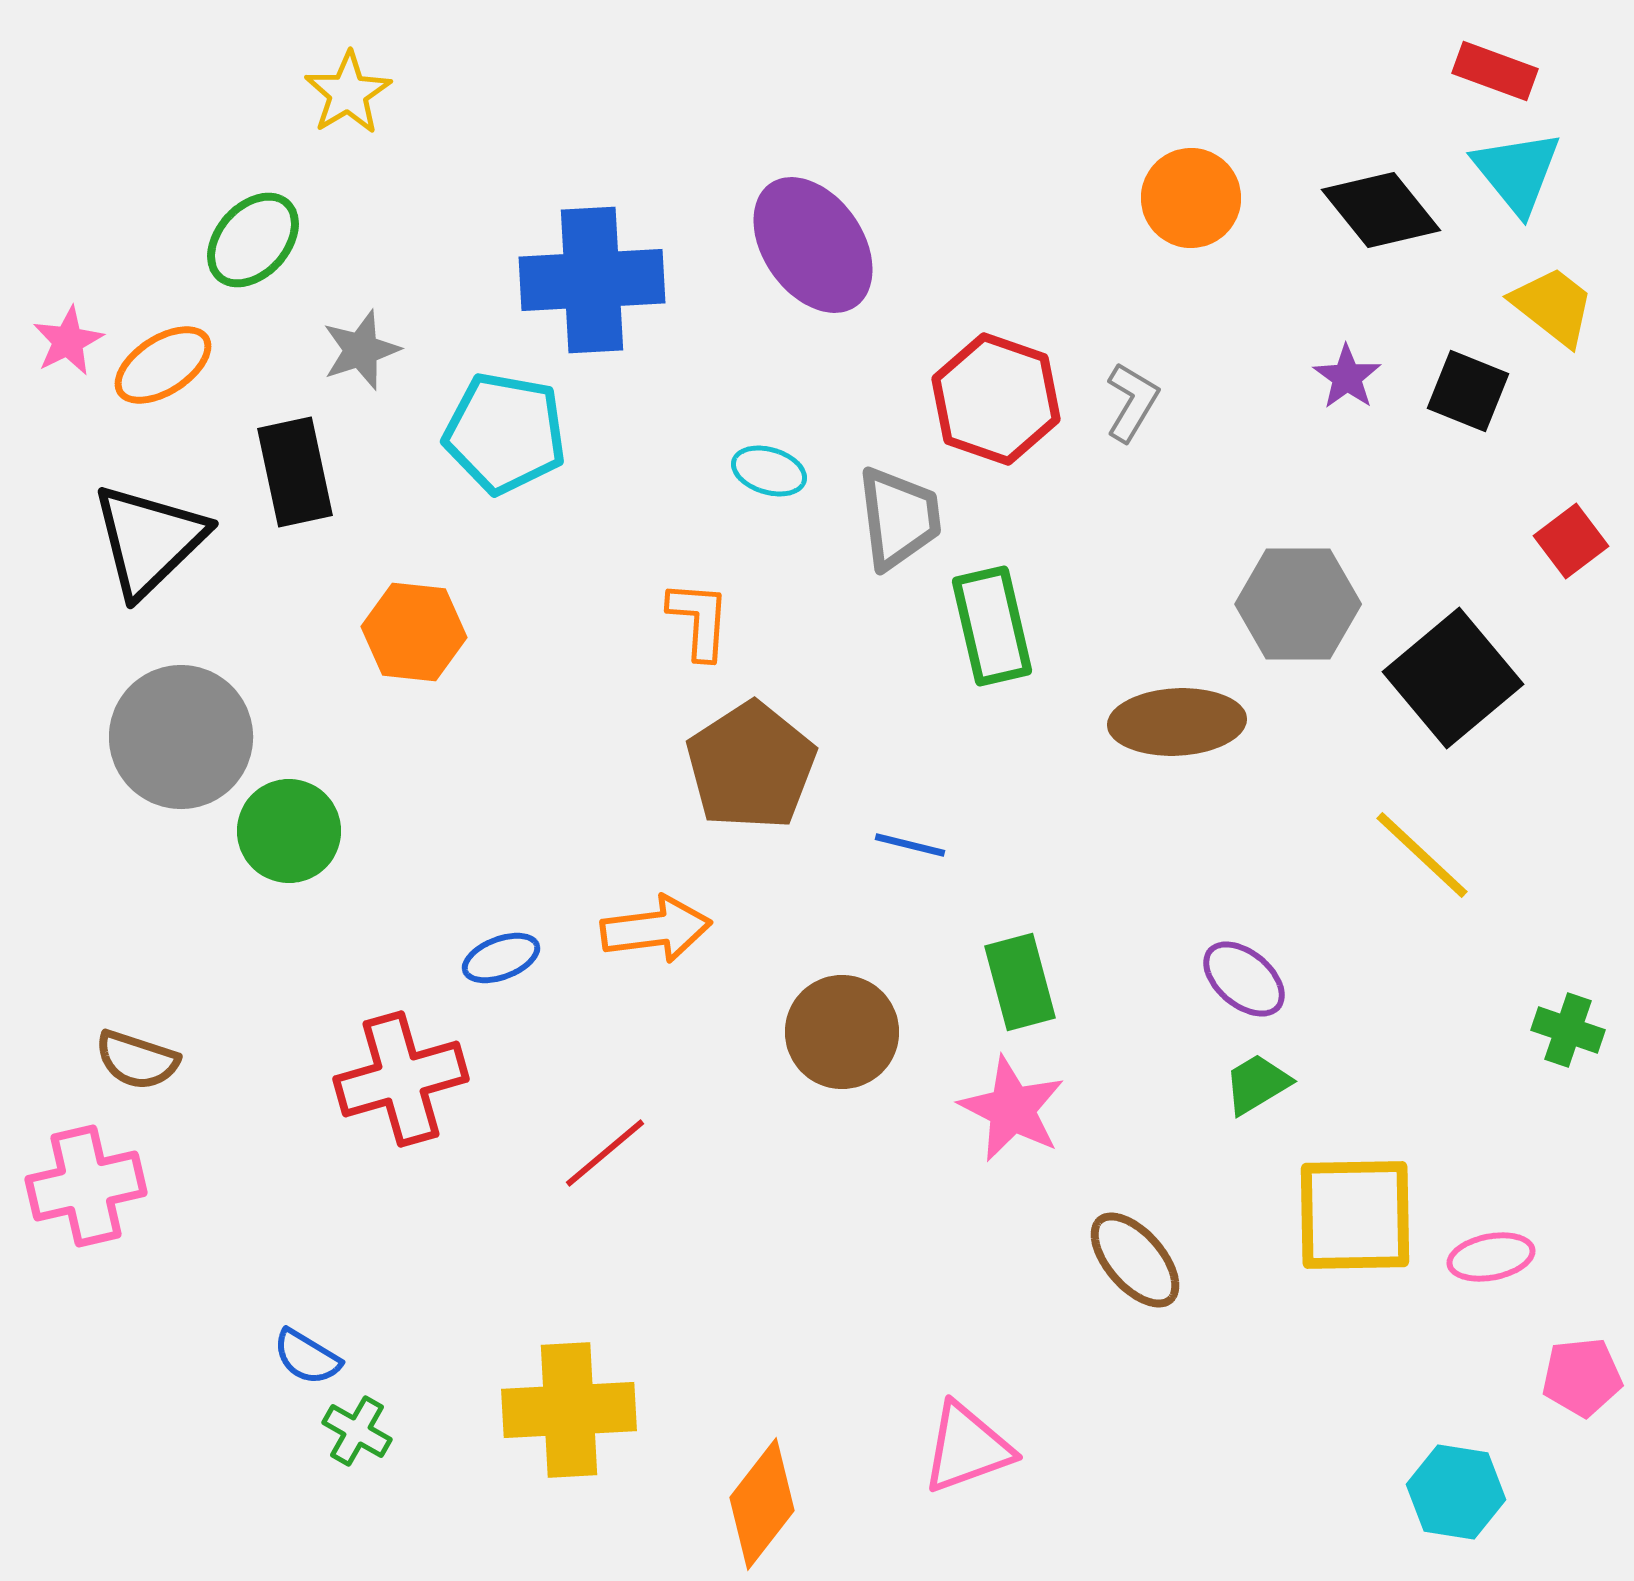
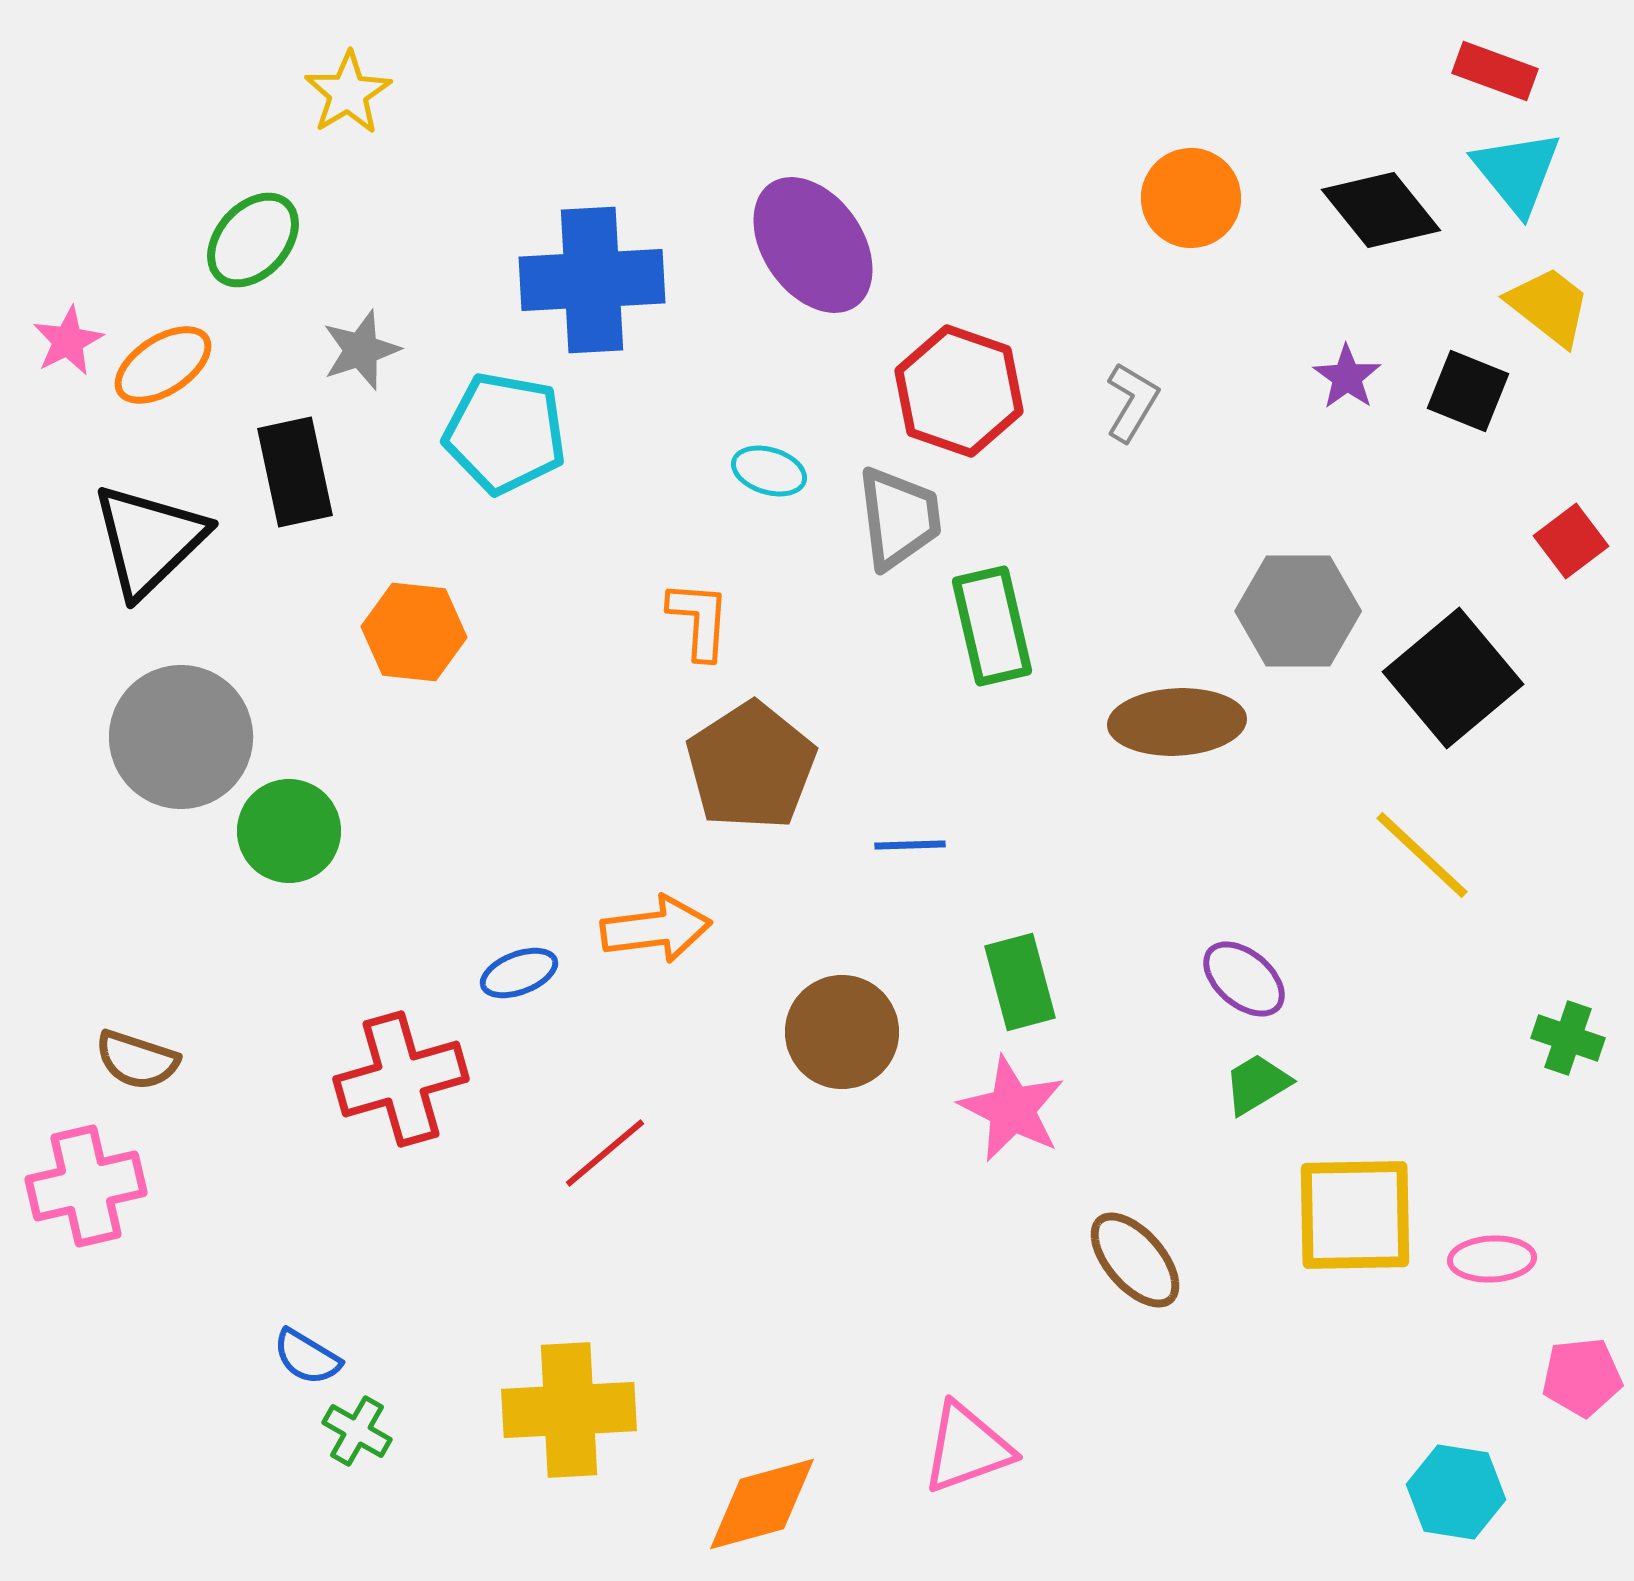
yellow trapezoid at (1553, 306): moved 4 px left
red hexagon at (996, 399): moved 37 px left, 8 px up
gray hexagon at (1298, 604): moved 7 px down
blue line at (910, 845): rotated 16 degrees counterclockwise
blue ellipse at (501, 958): moved 18 px right, 15 px down
green cross at (1568, 1030): moved 8 px down
pink ellipse at (1491, 1257): moved 1 px right, 2 px down; rotated 8 degrees clockwise
orange diamond at (762, 1504): rotated 37 degrees clockwise
